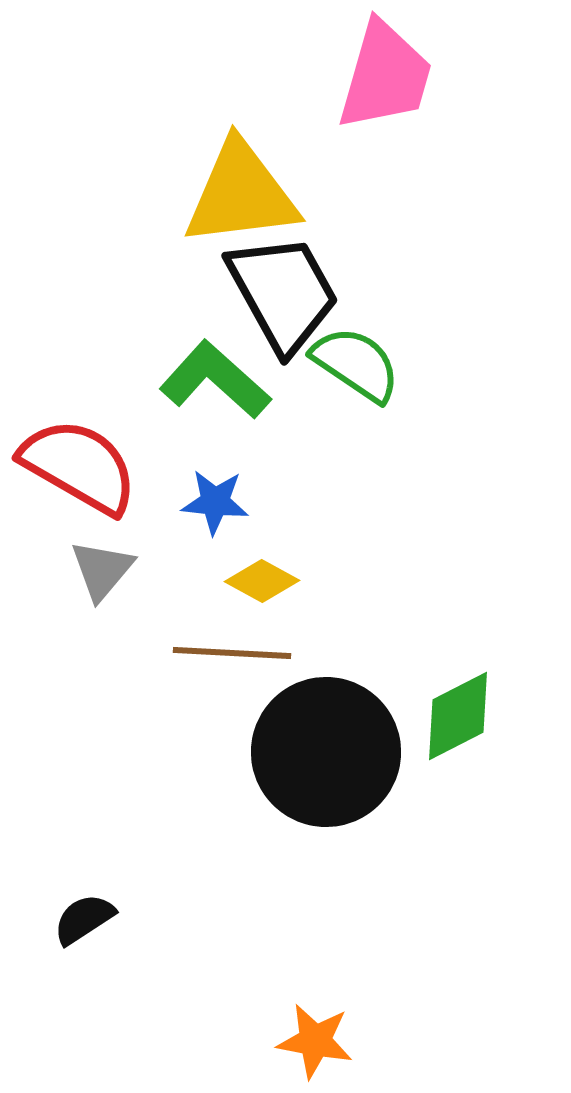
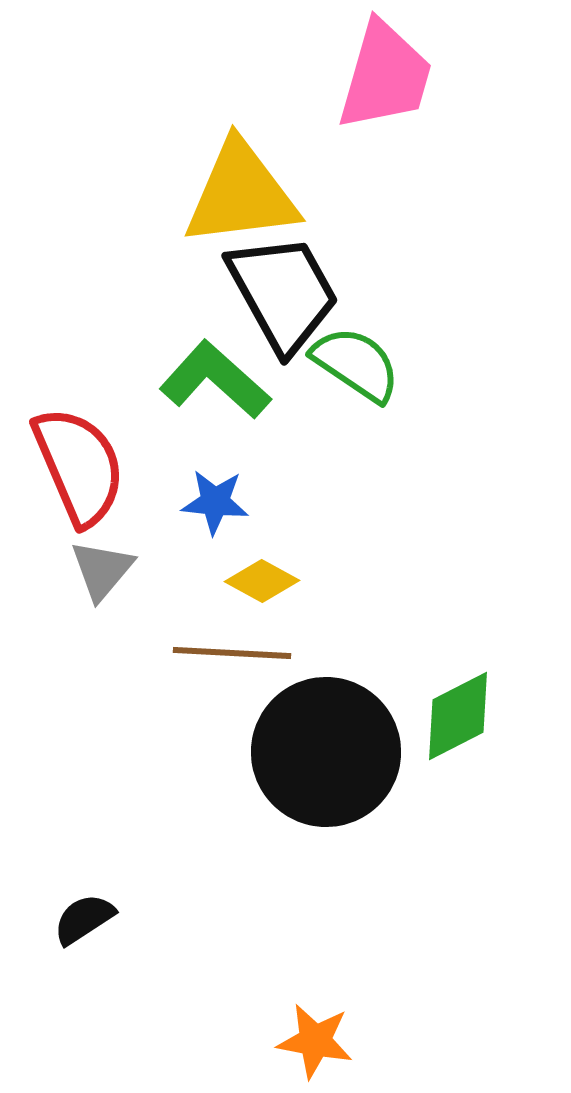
red semicircle: rotated 37 degrees clockwise
